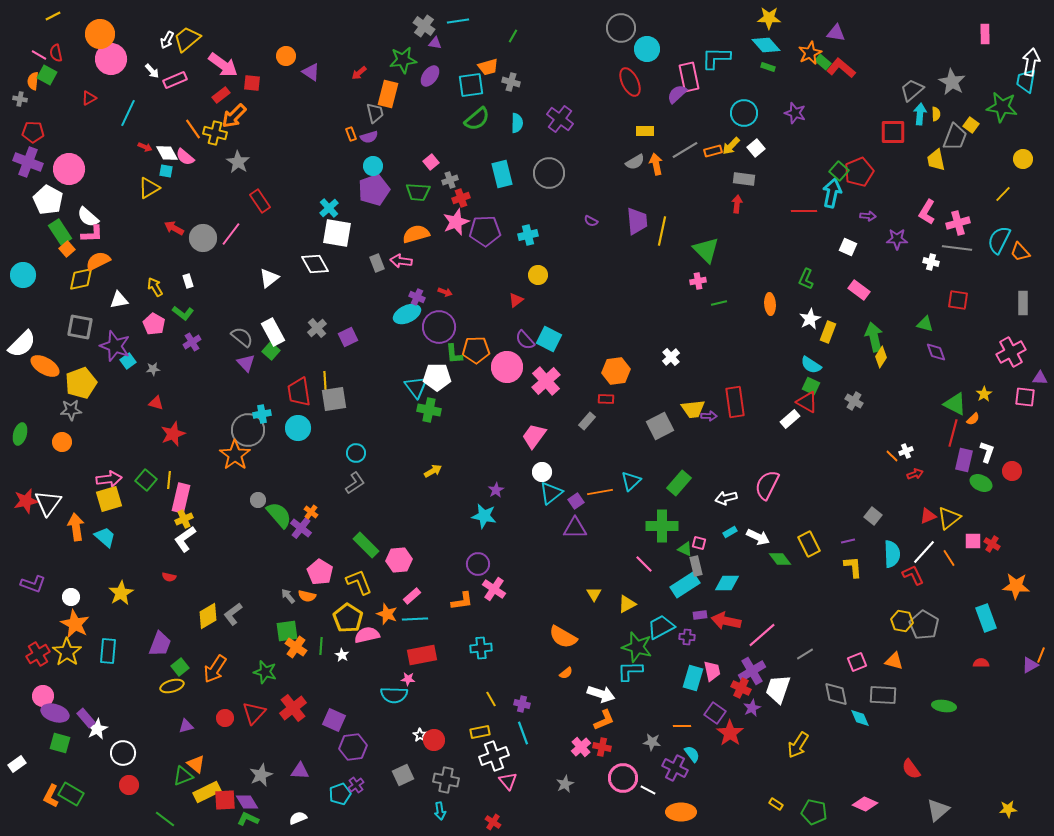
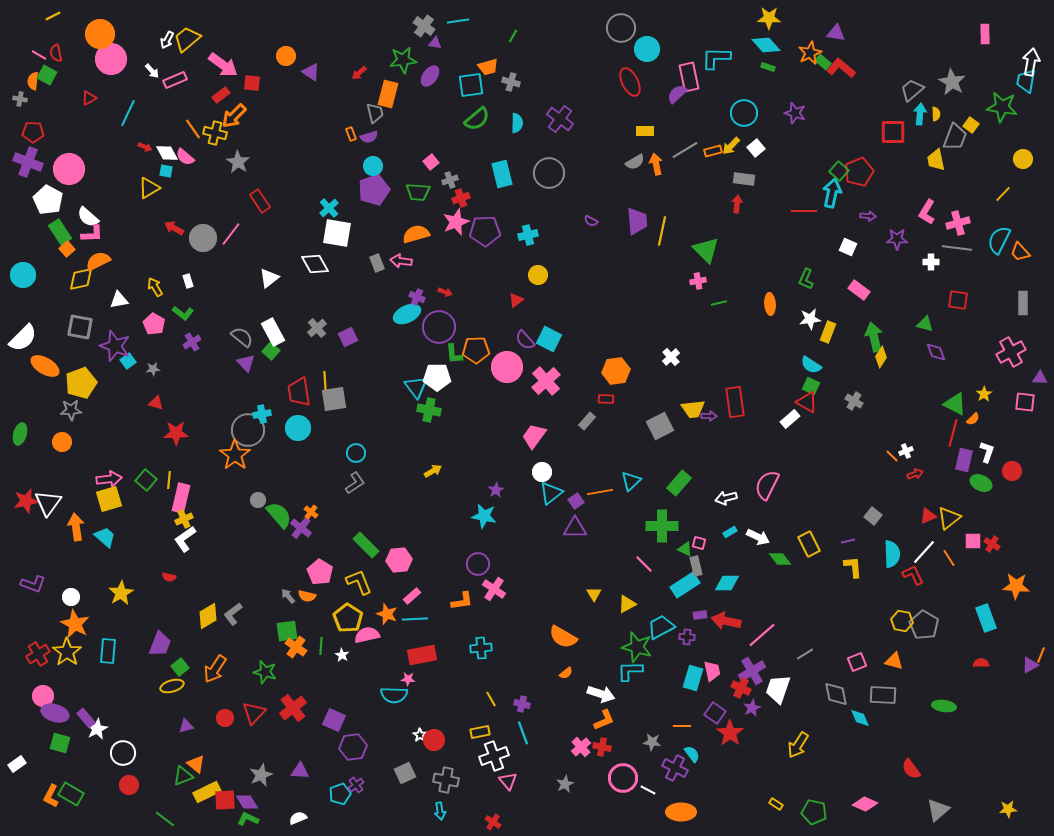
white cross at (931, 262): rotated 14 degrees counterclockwise
white star at (810, 319): rotated 20 degrees clockwise
white semicircle at (22, 344): moved 1 px right, 6 px up
pink square at (1025, 397): moved 5 px down
red star at (173, 434): moved 3 px right, 1 px up; rotated 20 degrees clockwise
gray square at (403, 775): moved 2 px right, 2 px up
